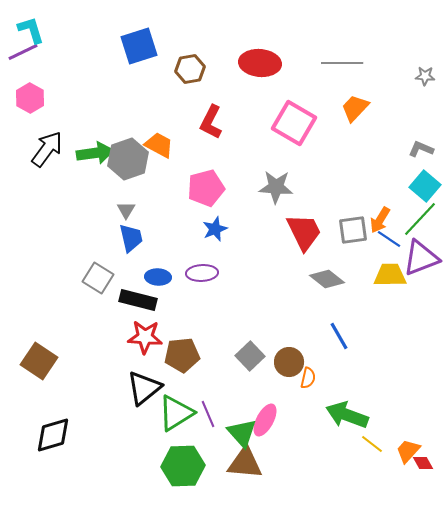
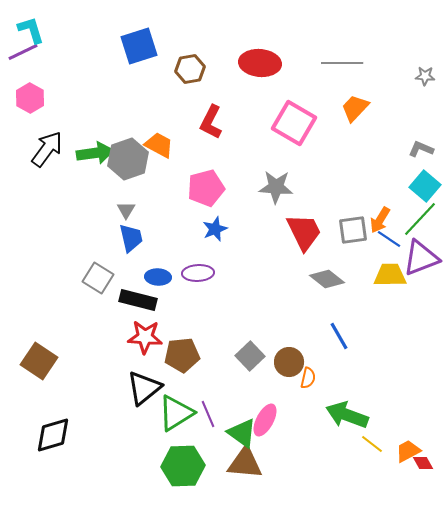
purple ellipse at (202, 273): moved 4 px left
green triangle at (242, 433): rotated 12 degrees counterclockwise
orange trapezoid at (408, 451): rotated 20 degrees clockwise
